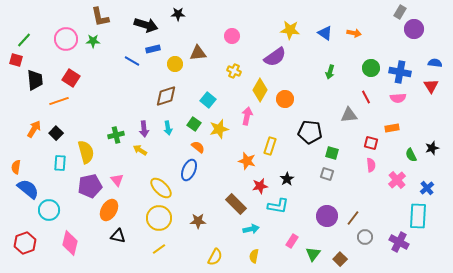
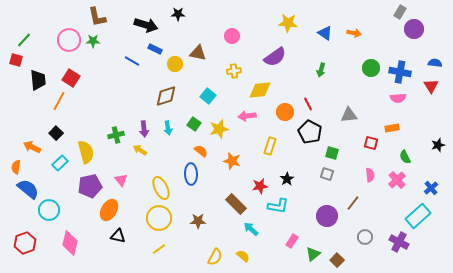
brown L-shape at (100, 17): moved 3 px left
yellow star at (290, 30): moved 2 px left, 7 px up
pink circle at (66, 39): moved 3 px right, 1 px down
blue rectangle at (153, 49): moved 2 px right; rotated 40 degrees clockwise
brown triangle at (198, 53): rotated 18 degrees clockwise
yellow cross at (234, 71): rotated 32 degrees counterclockwise
green arrow at (330, 72): moved 9 px left, 2 px up
black trapezoid at (35, 80): moved 3 px right
yellow diamond at (260, 90): rotated 55 degrees clockwise
red line at (366, 97): moved 58 px left, 7 px down
orange circle at (285, 99): moved 13 px down
cyan square at (208, 100): moved 4 px up
orange line at (59, 101): rotated 42 degrees counterclockwise
pink arrow at (247, 116): rotated 108 degrees counterclockwise
orange arrow at (34, 129): moved 2 px left, 18 px down; rotated 96 degrees counterclockwise
black pentagon at (310, 132): rotated 20 degrees clockwise
orange semicircle at (198, 147): moved 3 px right, 4 px down
black star at (432, 148): moved 6 px right, 3 px up
green semicircle at (411, 155): moved 6 px left, 2 px down
orange star at (247, 161): moved 15 px left
cyan rectangle at (60, 163): rotated 42 degrees clockwise
pink semicircle at (371, 165): moved 1 px left, 10 px down
blue ellipse at (189, 170): moved 2 px right, 4 px down; rotated 25 degrees counterclockwise
pink triangle at (117, 180): moved 4 px right
yellow ellipse at (161, 188): rotated 20 degrees clockwise
blue cross at (427, 188): moved 4 px right
cyan rectangle at (418, 216): rotated 45 degrees clockwise
brown line at (353, 218): moved 15 px up
cyan arrow at (251, 229): rotated 126 degrees counterclockwise
green triangle at (313, 254): rotated 14 degrees clockwise
yellow semicircle at (254, 256): moved 11 px left; rotated 120 degrees clockwise
brown square at (340, 259): moved 3 px left, 1 px down
